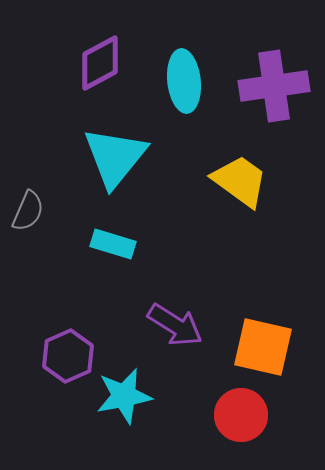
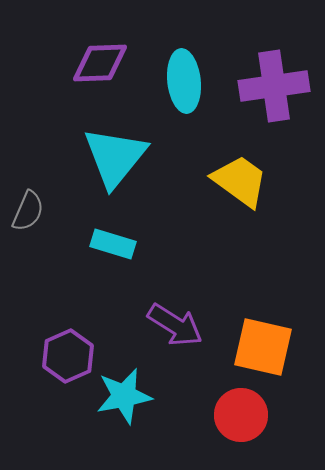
purple diamond: rotated 26 degrees clockwise
